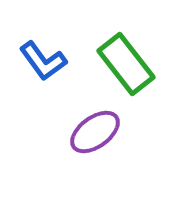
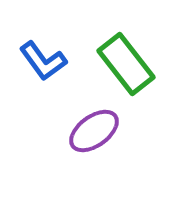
purple ellipse: moved 1 px left, 1 px up
